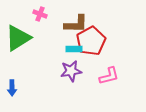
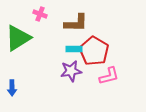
brown L-shape: moved 1 px up
red pentagon: moved 3 px right, 10 px down; rotated 12 degrees counterclockwise
